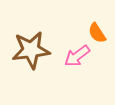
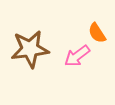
brown star: moved 1 px left, 1 px up
